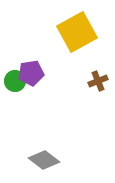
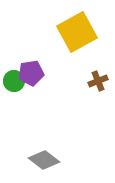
green circle: moved 1 px left
